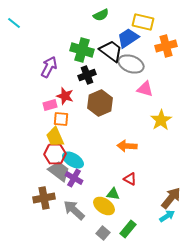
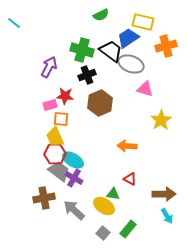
red star: rotated 12 degrees counterclockwise
brown arrow: moved 7 px left, 4 px up; rotated 50 degrees clockwise
cyan arrow: rotated 91 degrees clockwise
